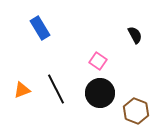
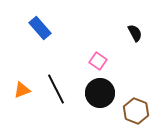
blue rectangle: rotated 10 degrees counterclockwise
black semicircle: moved 2 px up
